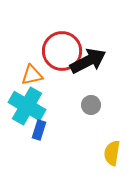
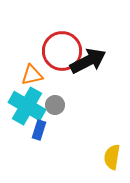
gray circle: moved 36 px left
yellow semicircle: moved 4 px down
